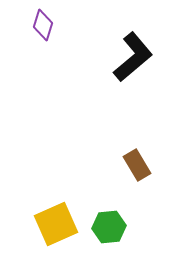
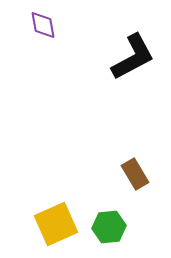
purple diamond: rotated 28 degrees counterclockwise
black L-shape: rotated 12 degrees clockwise
brown rectangle: moved 2 px left, 9 px down
